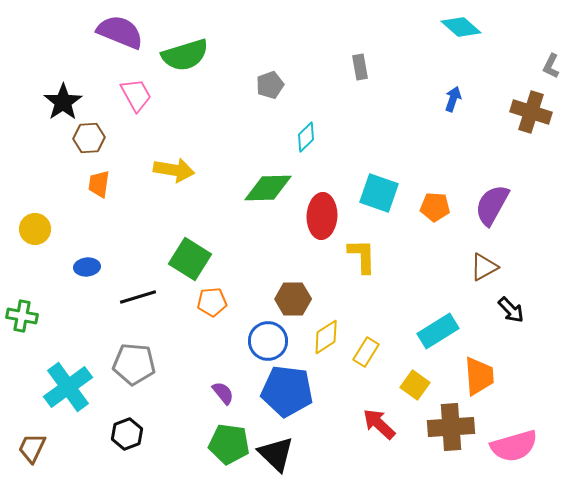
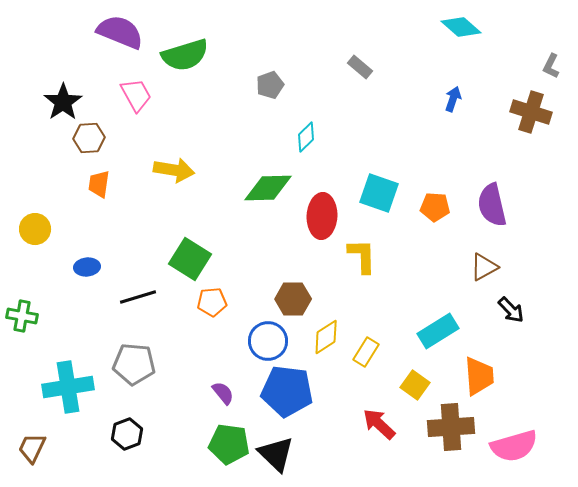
gray rectangle at (360, 67): rotated 40 degrees counterclockwise
purple semicircle at (492, 205): rotated 42 degrees counterclockwise
cyan cross at (68, 387): rotated 27 degrees clockwise
